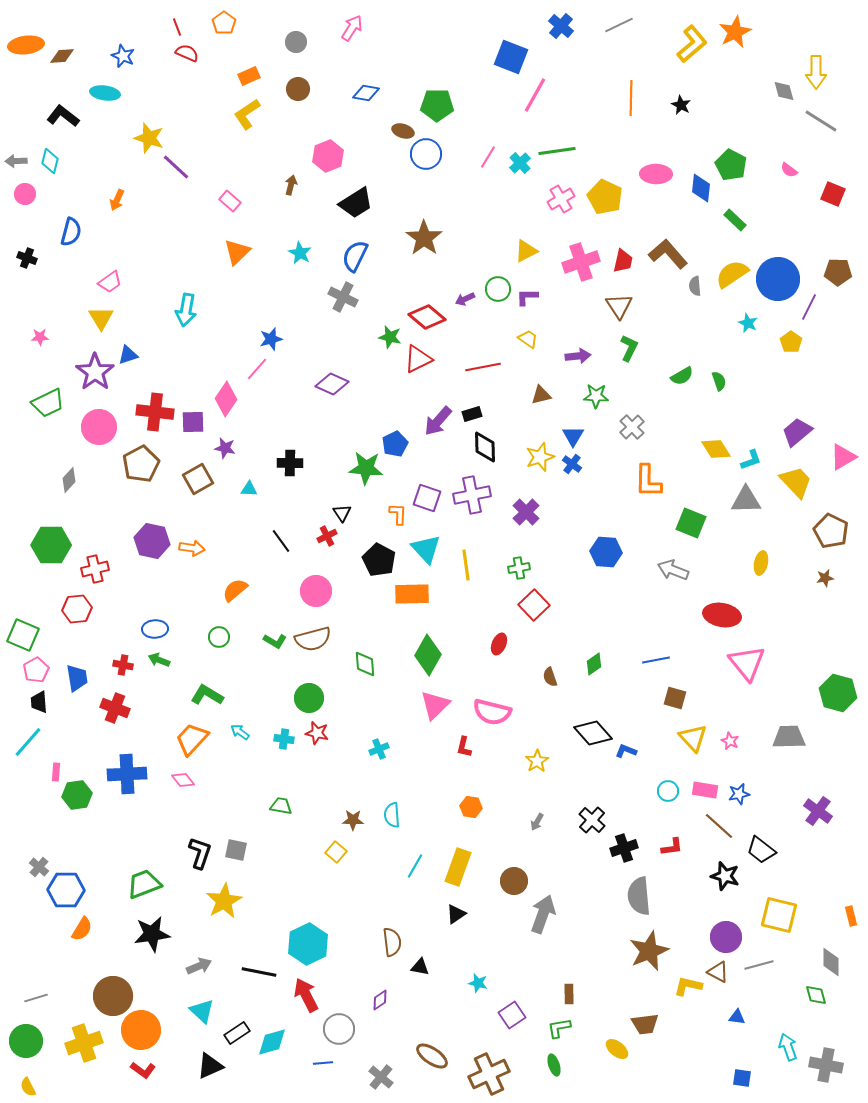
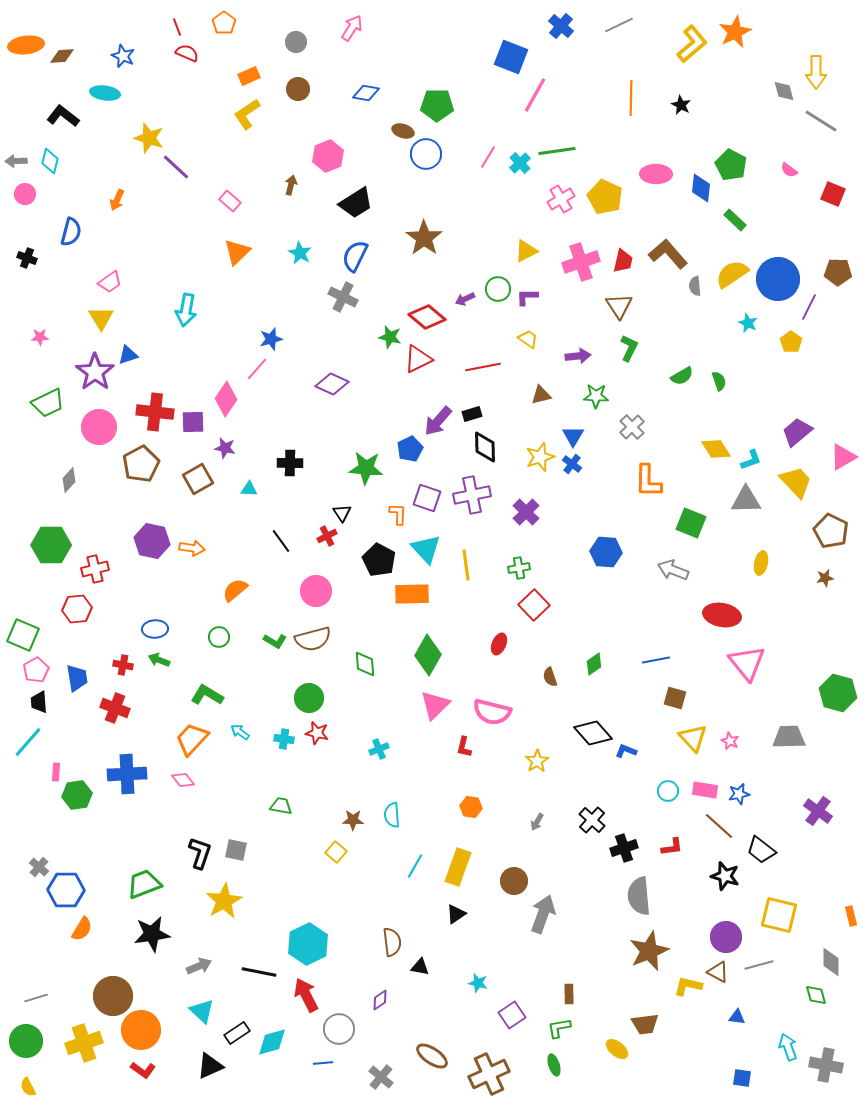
blue pentagon at (395, 444): moved 15 px right, 5 px down
